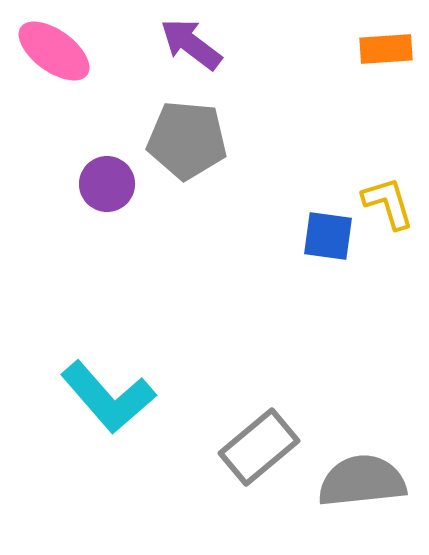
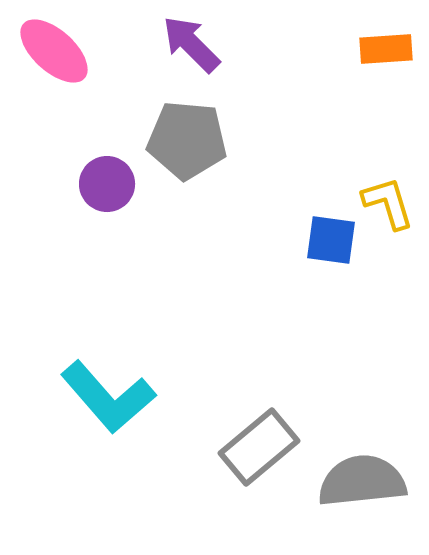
purple arrow: rotated 8 degrees clockwise
pink ellipse: rotated 6 degrees clockwise
blue square: moved 3 px right, 4 px down
